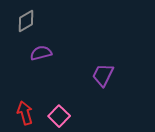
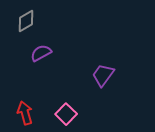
purple semicircle: rotated 15 degrees counterclockwise
purple trapezoid: rotated 10 degrees clockwise
pink square: moved 7 px right, 2 px up
